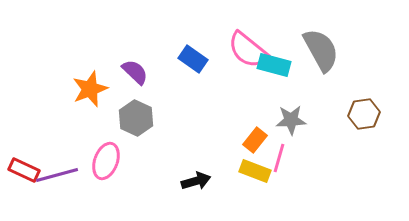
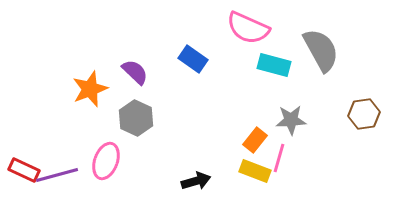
pink semicircle: moved 22 px up; rotated 15 degrees counterclockwise
